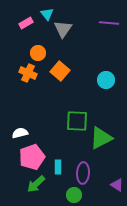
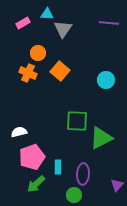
cyan triangle: rotated 48 degrees counterclockwise
pink rectangle: moved 3 px left
white semicircle: moved 1 px left, 1 px up
purple ellipse: moved 1 px down
purple triangle: rotated 40 degrees clockwise
